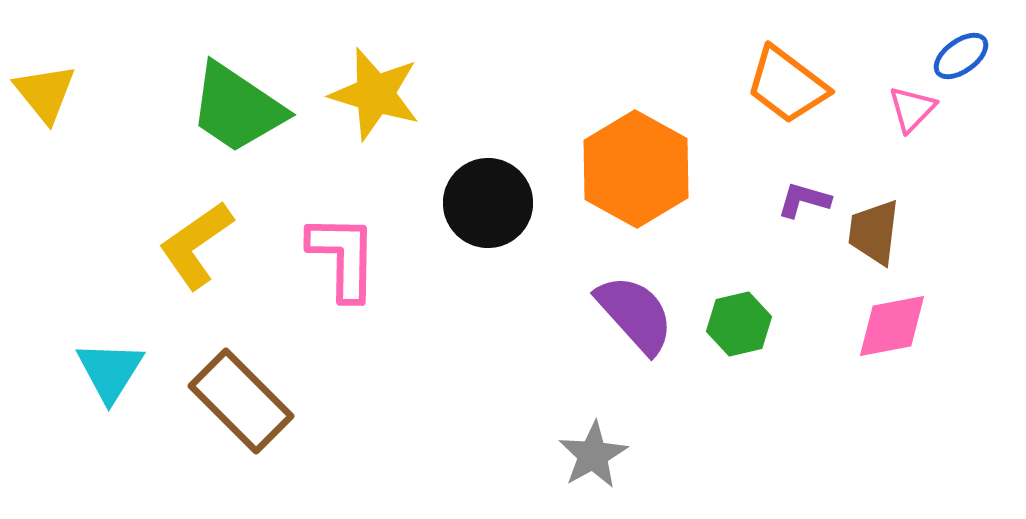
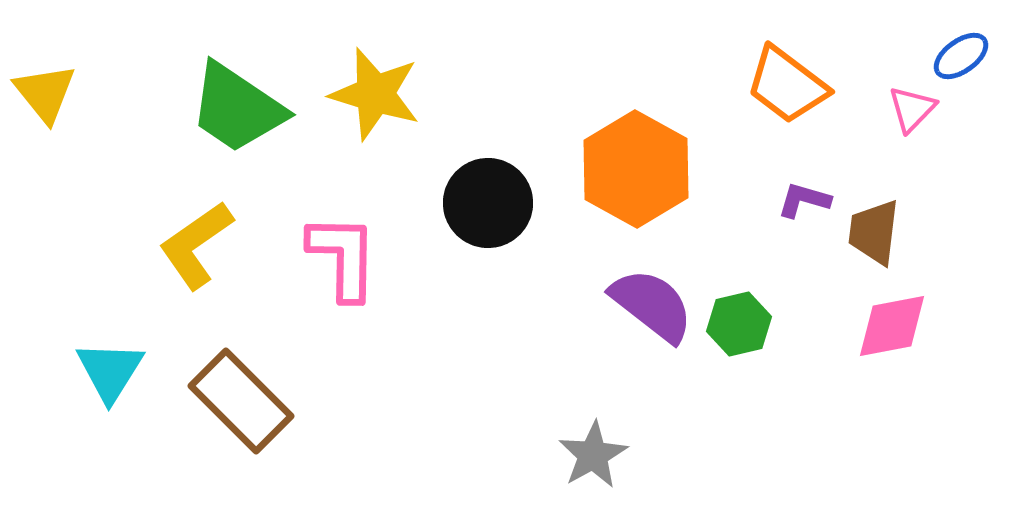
purple semicircle: moved 17 px right, 9 px up; rotated 10 degrees counterclockwise
